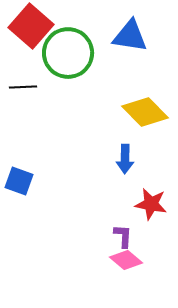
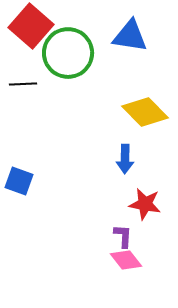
black line: moved 3 px up
red star: moved 6 px left
pink diamond: rotated 12 degrees clockwise
